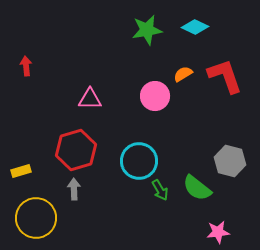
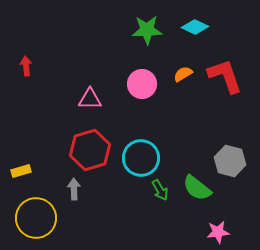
green star: rotated 8 degrees clockwise
pink circle: moved 13 px left, 12 px up
red hexagon: moved 14 px right
cyan circle: moved 2 px right, 3 px up
